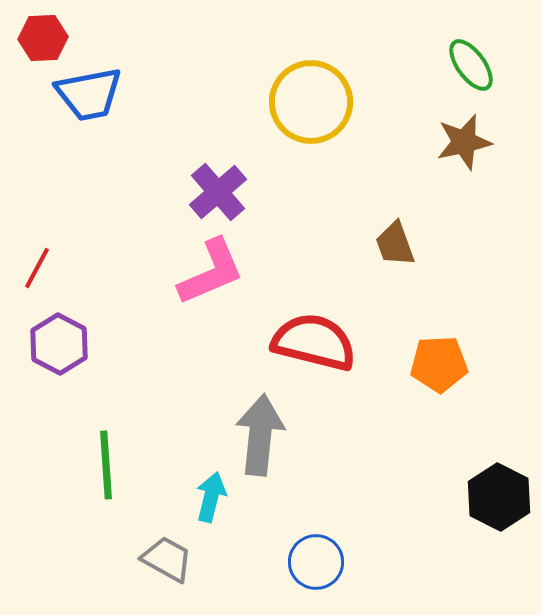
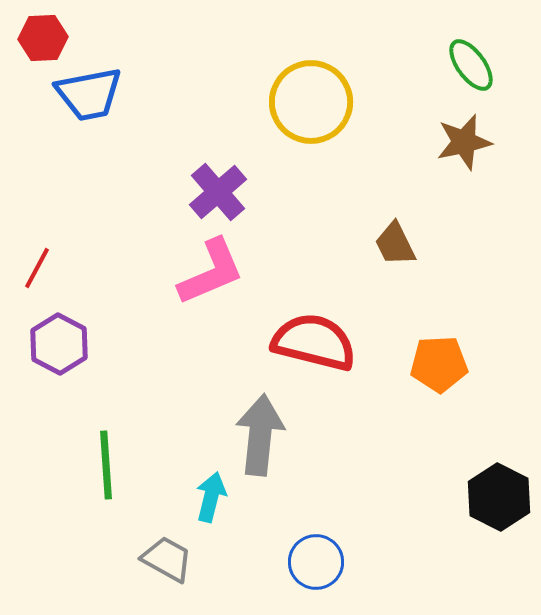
brown trapezoid: rotated 6 degrees counterclockwise
